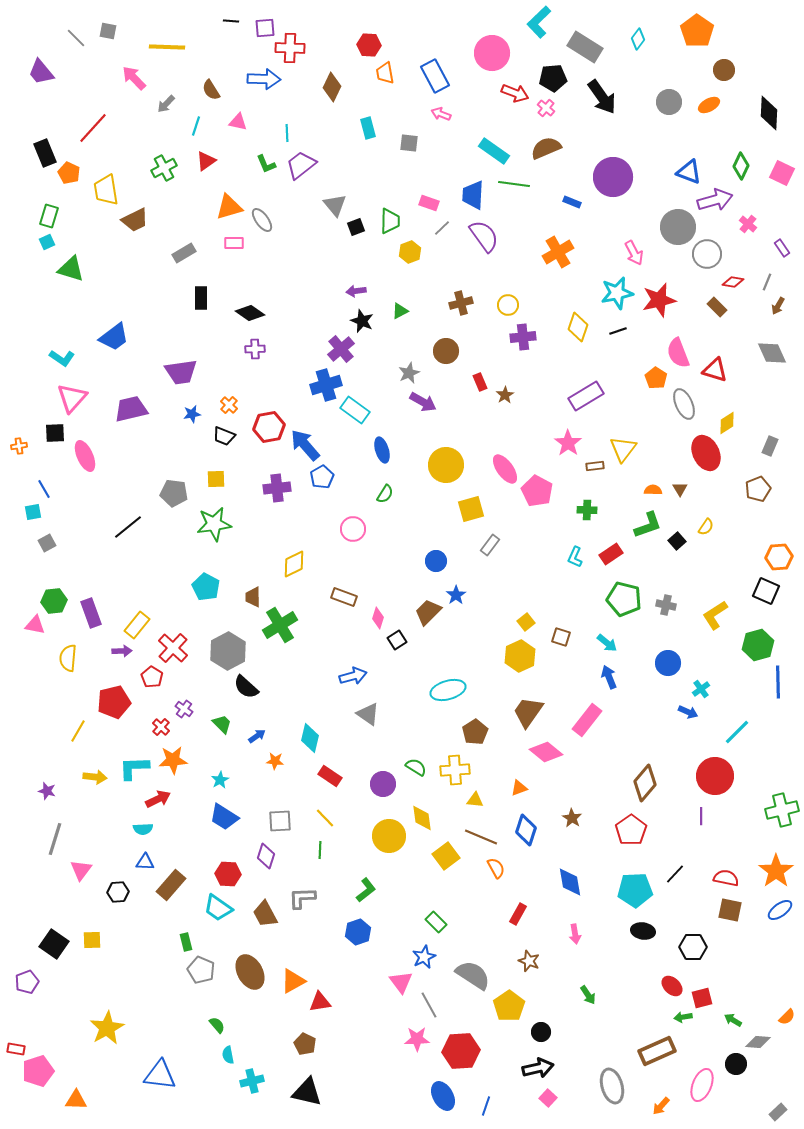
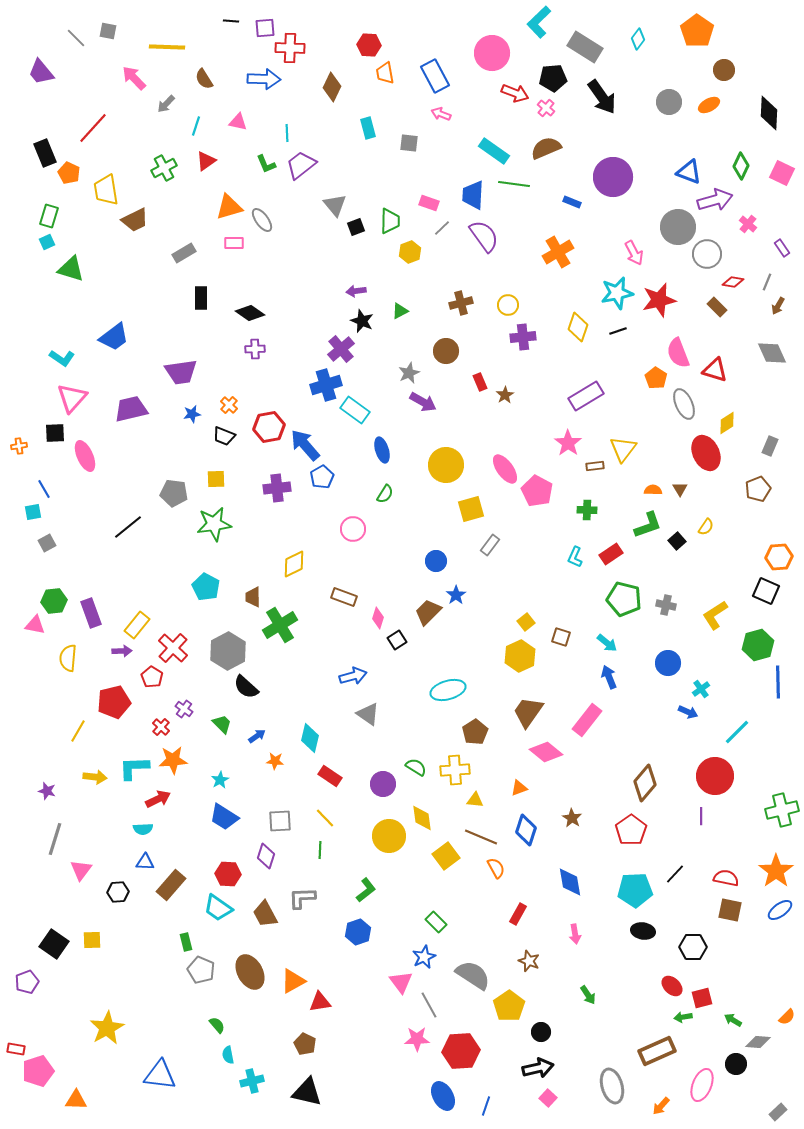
brown semicircle at (211, 90): moved 7 px left, 11 px up
